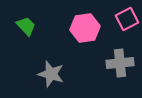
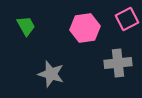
green trapezoid: rotated 15 degrees clockwise
gray cross: moved 2 px left
